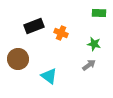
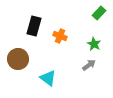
green rectangle: rotated 48 degrees counterclockwise
black rectangle: rotated 54 degrees counterclockwise
orange cross: moved 1 px left, 3 px down
green star: rotated 16 degrees clockwise
cyan triangle: moved 1 px left, 2 px down
